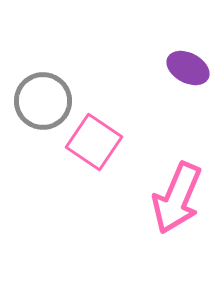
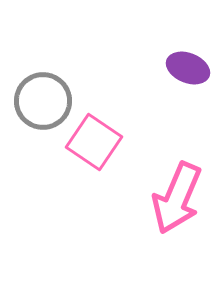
purple ellipse: rotated 6 degrees counterclockwise
